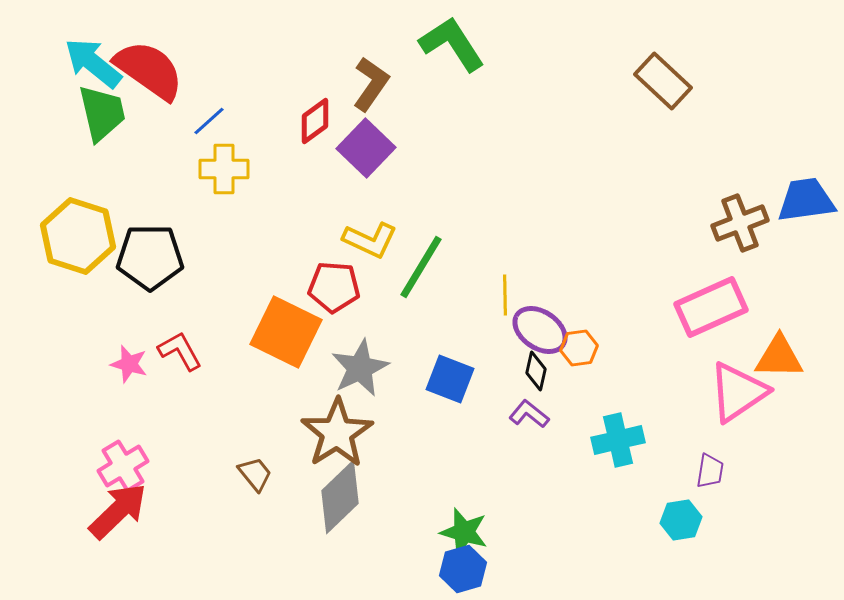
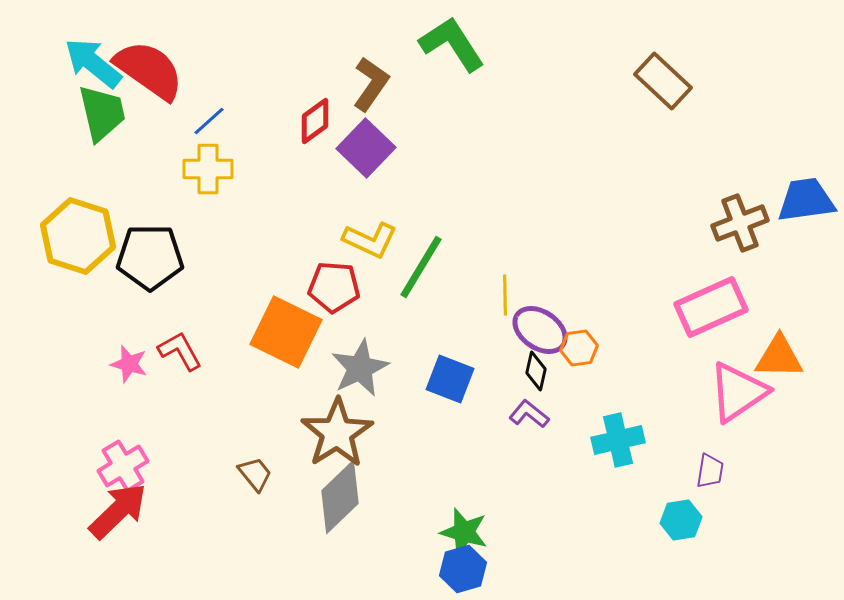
yellow cross: moved 16 px left
